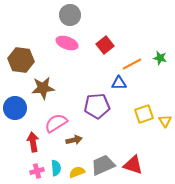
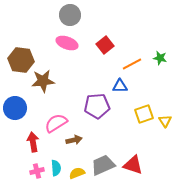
blue triangle: moved 1 px right, 3 px down
brown star: moved 7 px up
yellow semicircle: moved 1 px down
